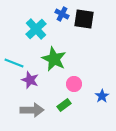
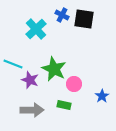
blue cross: moved 1 px down
green star: moved 10 px down
cyan line: moved 1 px left, 1 px down
green rectangle: rotated 48 degrees clockwise
